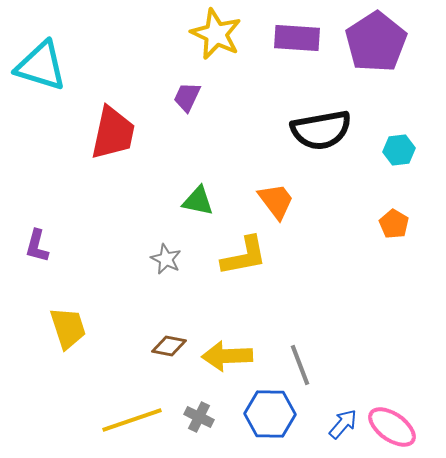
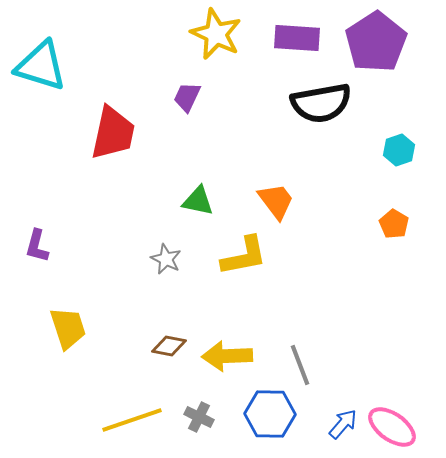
black semicircle: moved 27 px up
cyan hexagon: rotated 12 degrees counterclockwise
